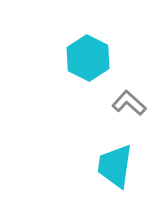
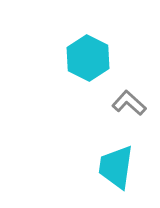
cyan trapezoid: moved 1 px right, 1 px down
